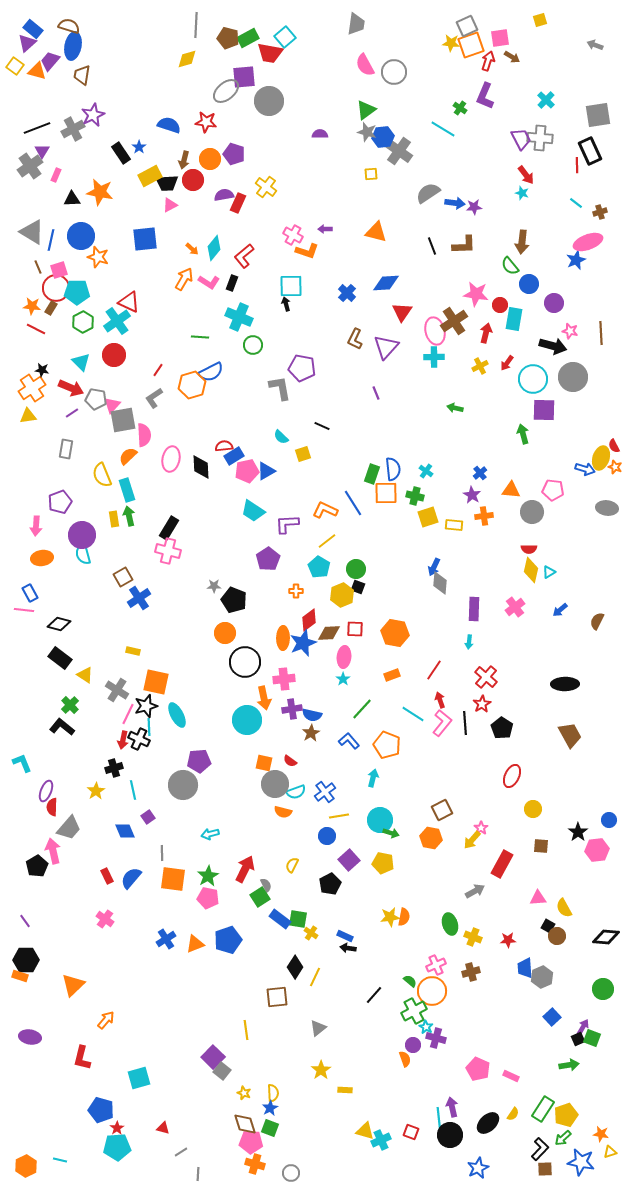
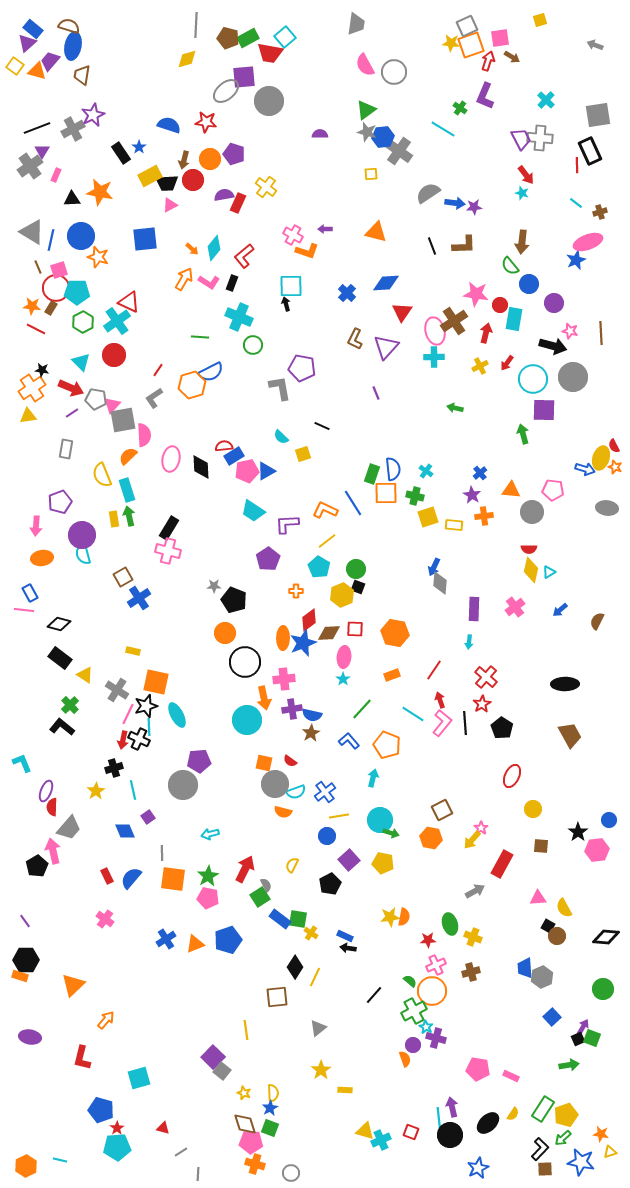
red star at (508, 940): moved 80 px left
pink pentagon at (478, 1069): rotated 15 degrees counterclockwise
